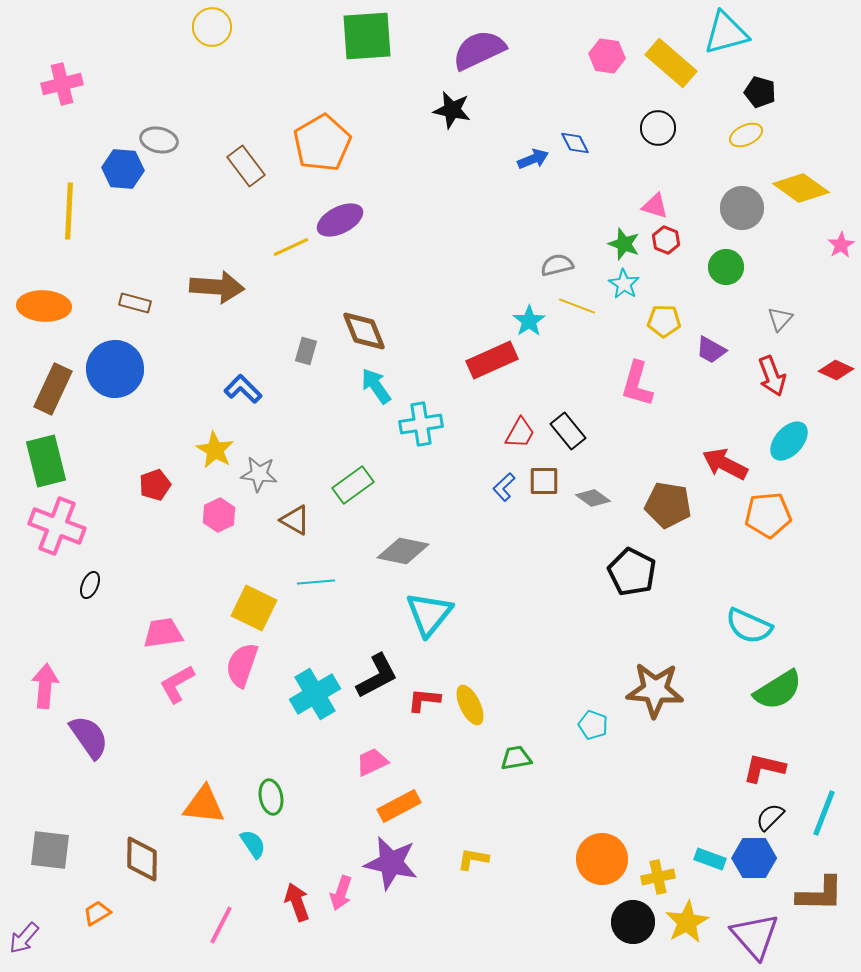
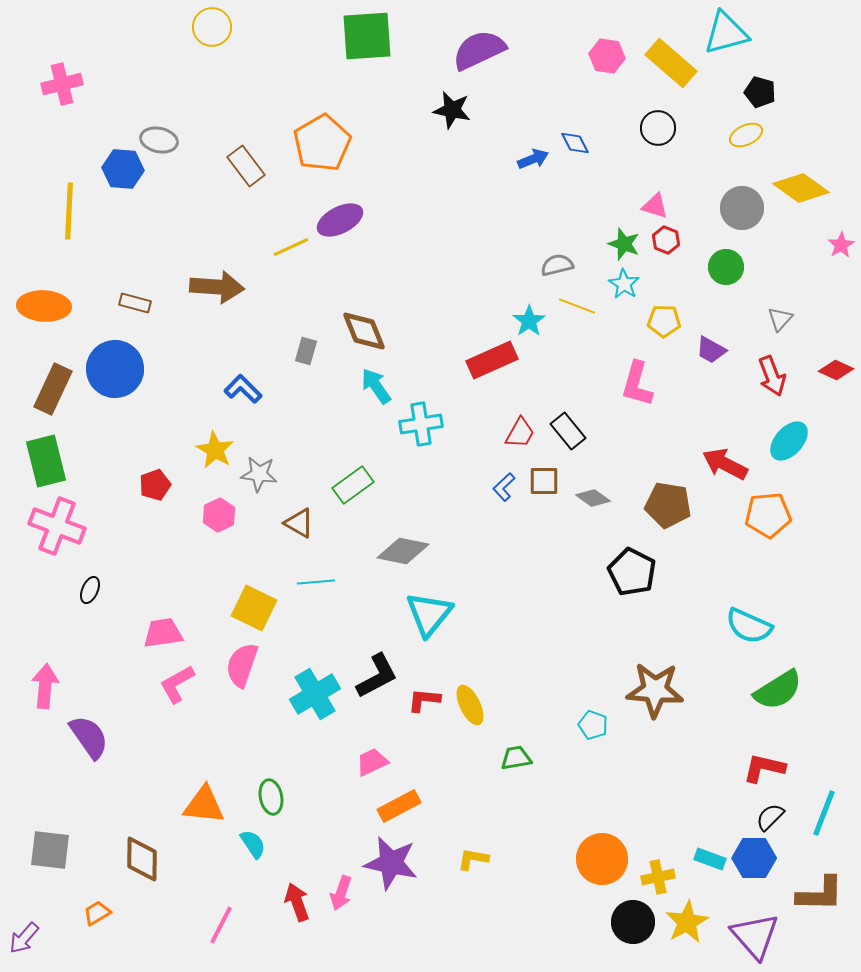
brown triangle at (295, 520): moved 4 px right, 3 px down
black ellipse at (90, 585): moved 5 px down
